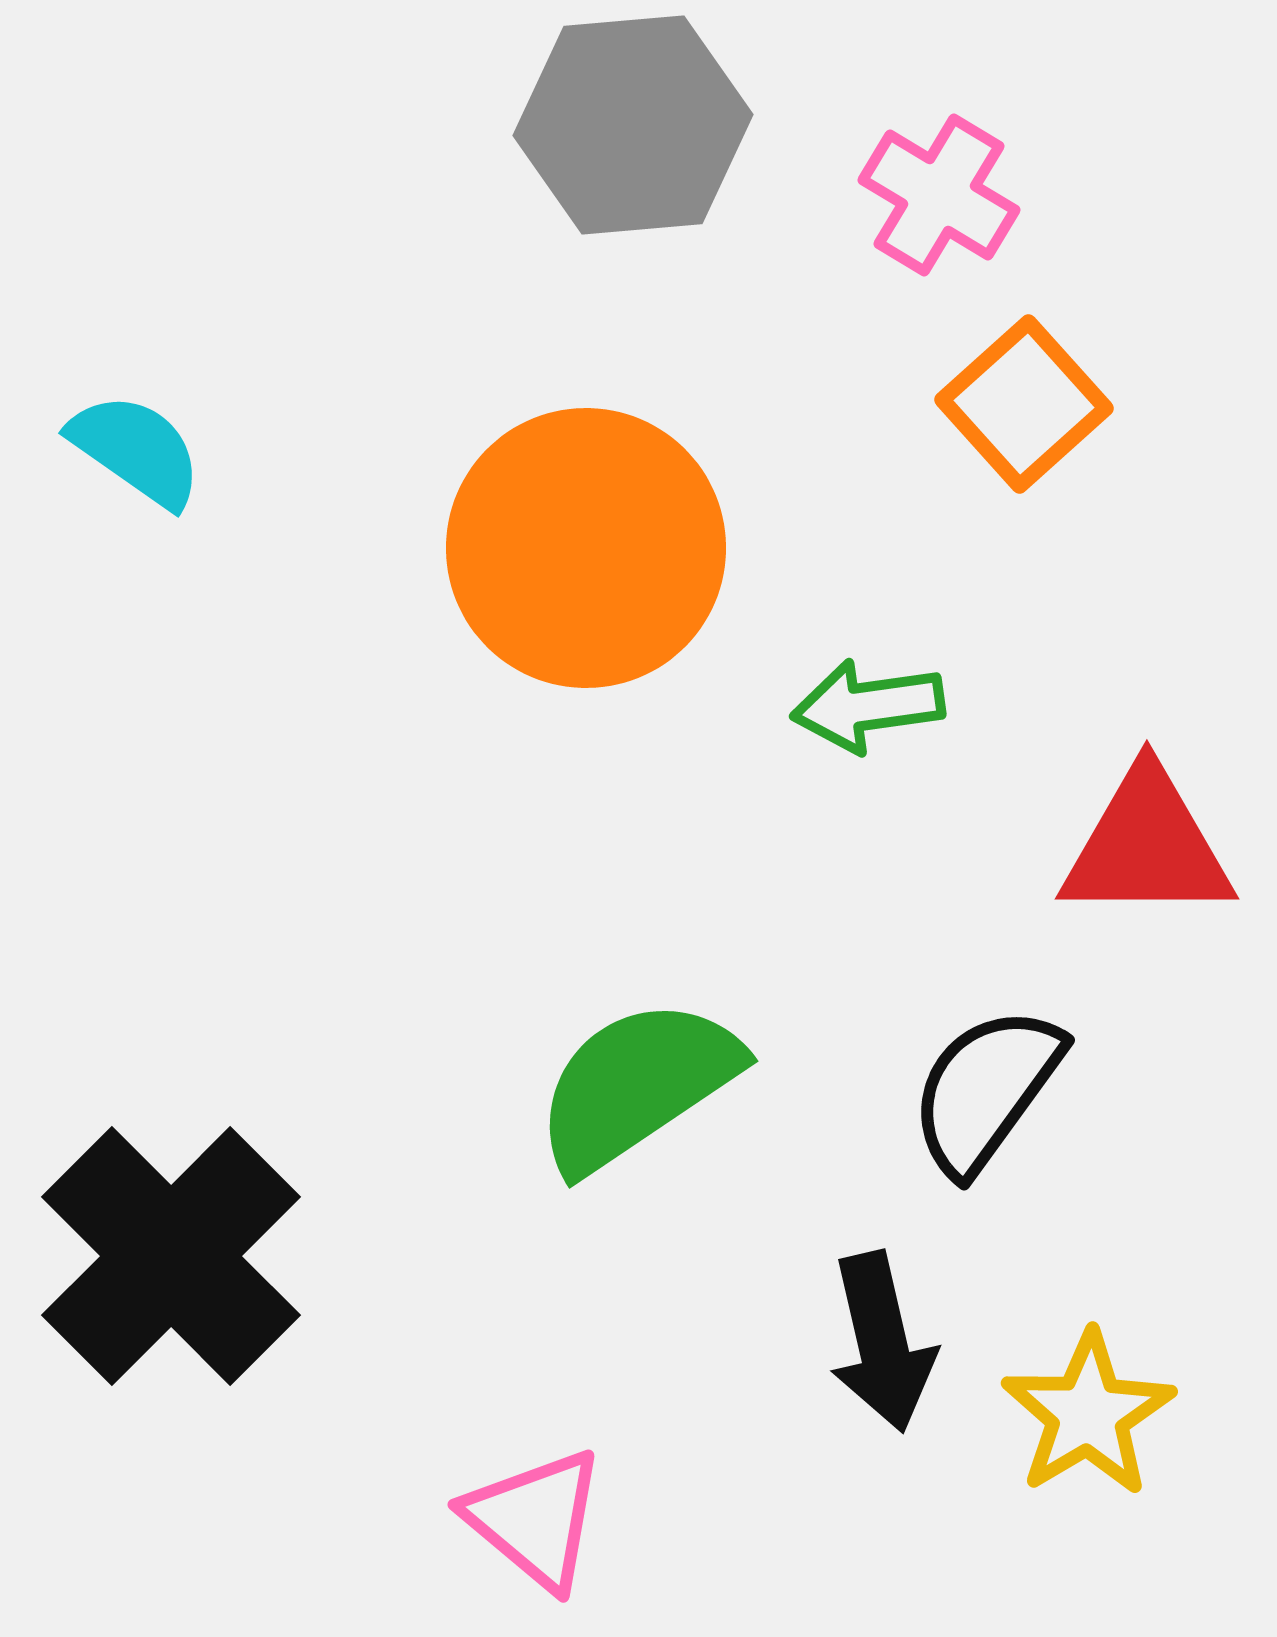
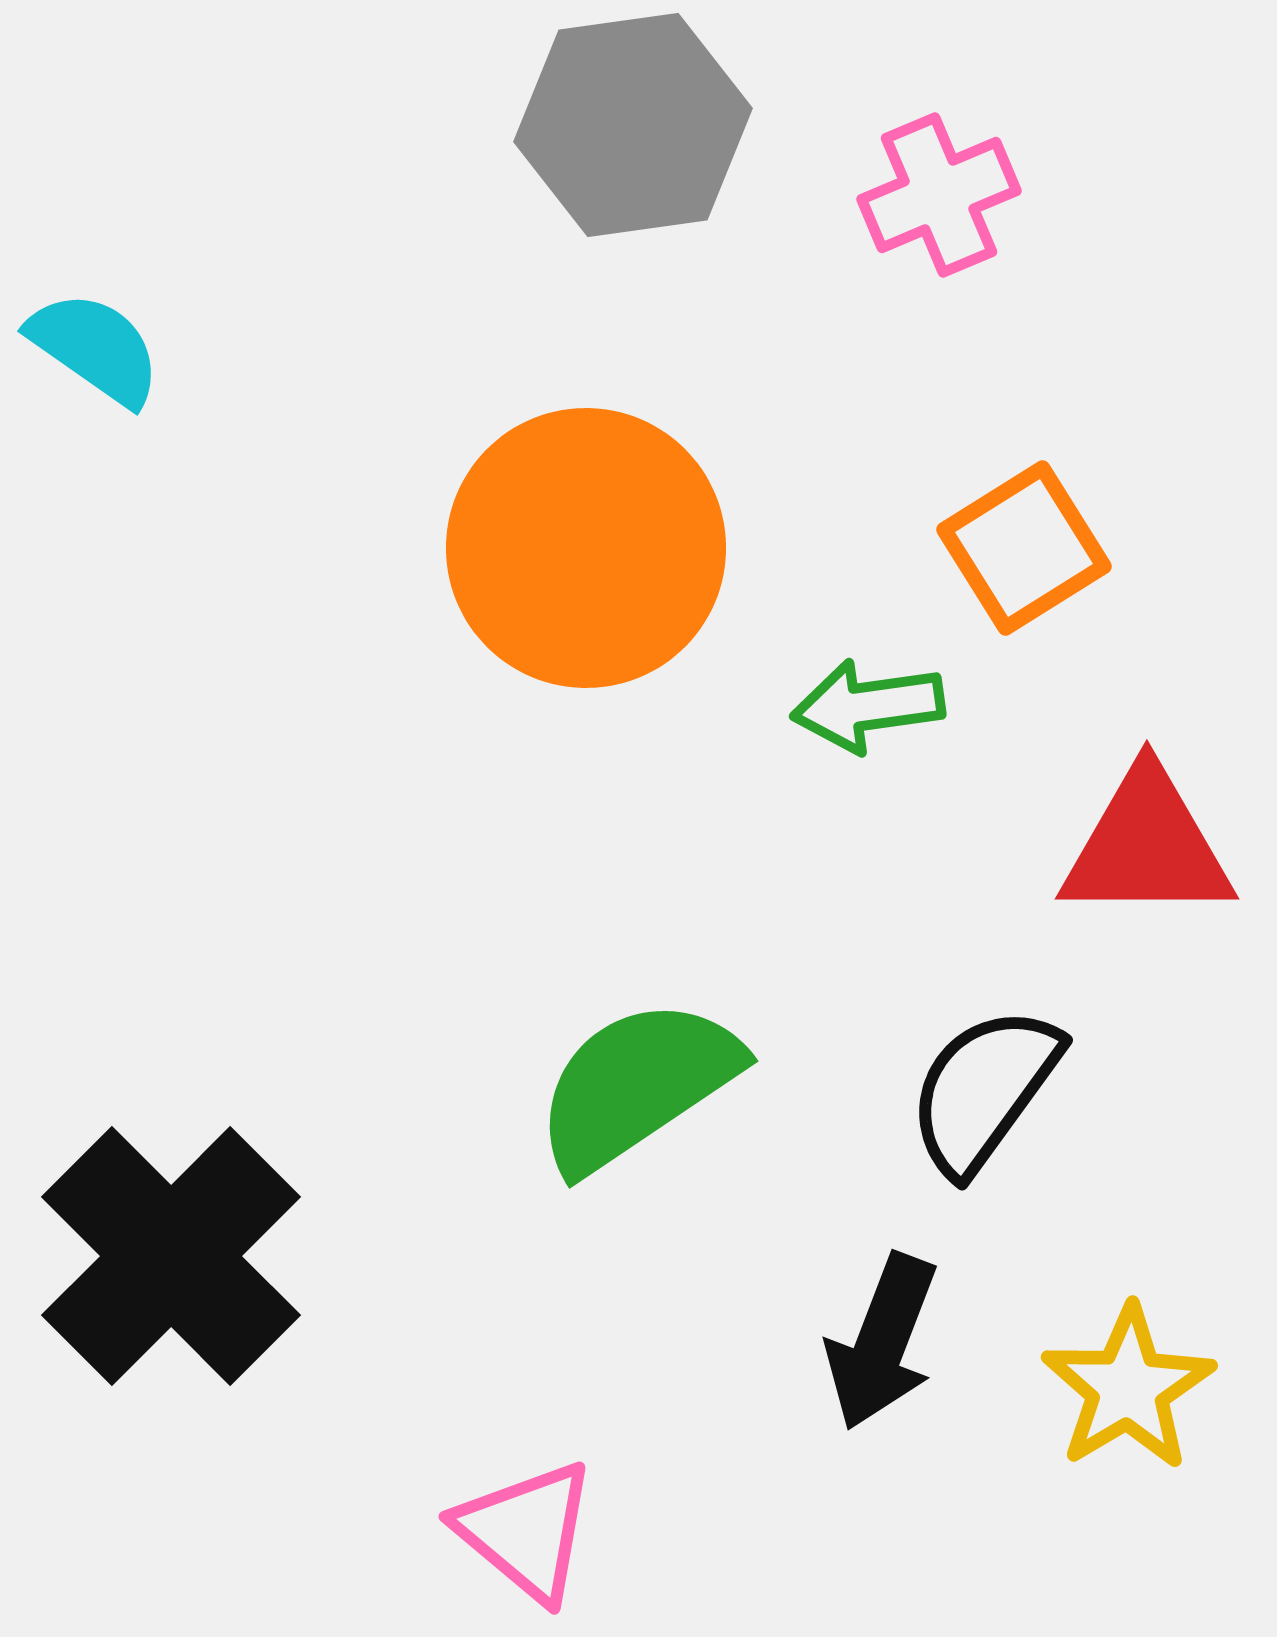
gray hexagon: rotated 3 degrees counterclockwise
pink cross: rotated 36 degrees clockwise
orange square: moved 144 px down; rotated 10 degrees clockwise
cyan semicircle: moved 41 px left, 102 px up
black semicircle: moved 2 px left
black arrow: rotated 34 degrees clockwise
yellow star: moved 40 px right, 26 px up
pink triangle: moved 9 px left, 12 px down
